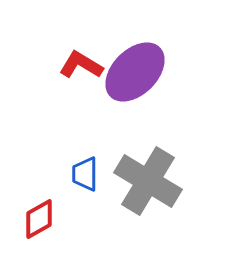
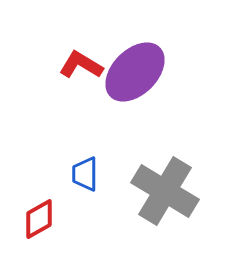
gray cross: moved 17 px right, 10 px down
